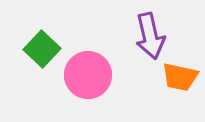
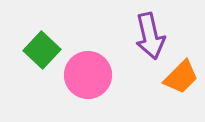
green square: moved 1 px down
orange trapezoid: moved 1 px right; rotated 57 degrees counterclockwise
